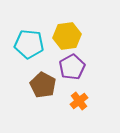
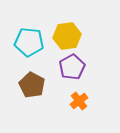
cyan pentagon: moved 2 px up
brown pentagon: moved 11 px left
